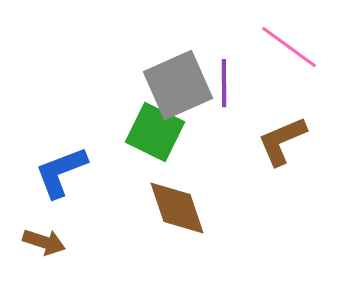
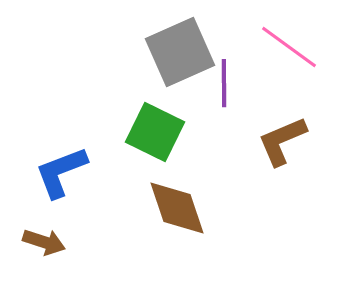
gray square: moved 2 px right, 33 px up
